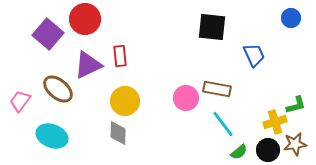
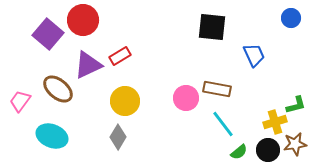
red circle: moved 2 px left, 1 px down
red rectangle: rotated 65 degrees clockwise
gray diamond: moved 4 px down; rotated 30 degrees clockwise
